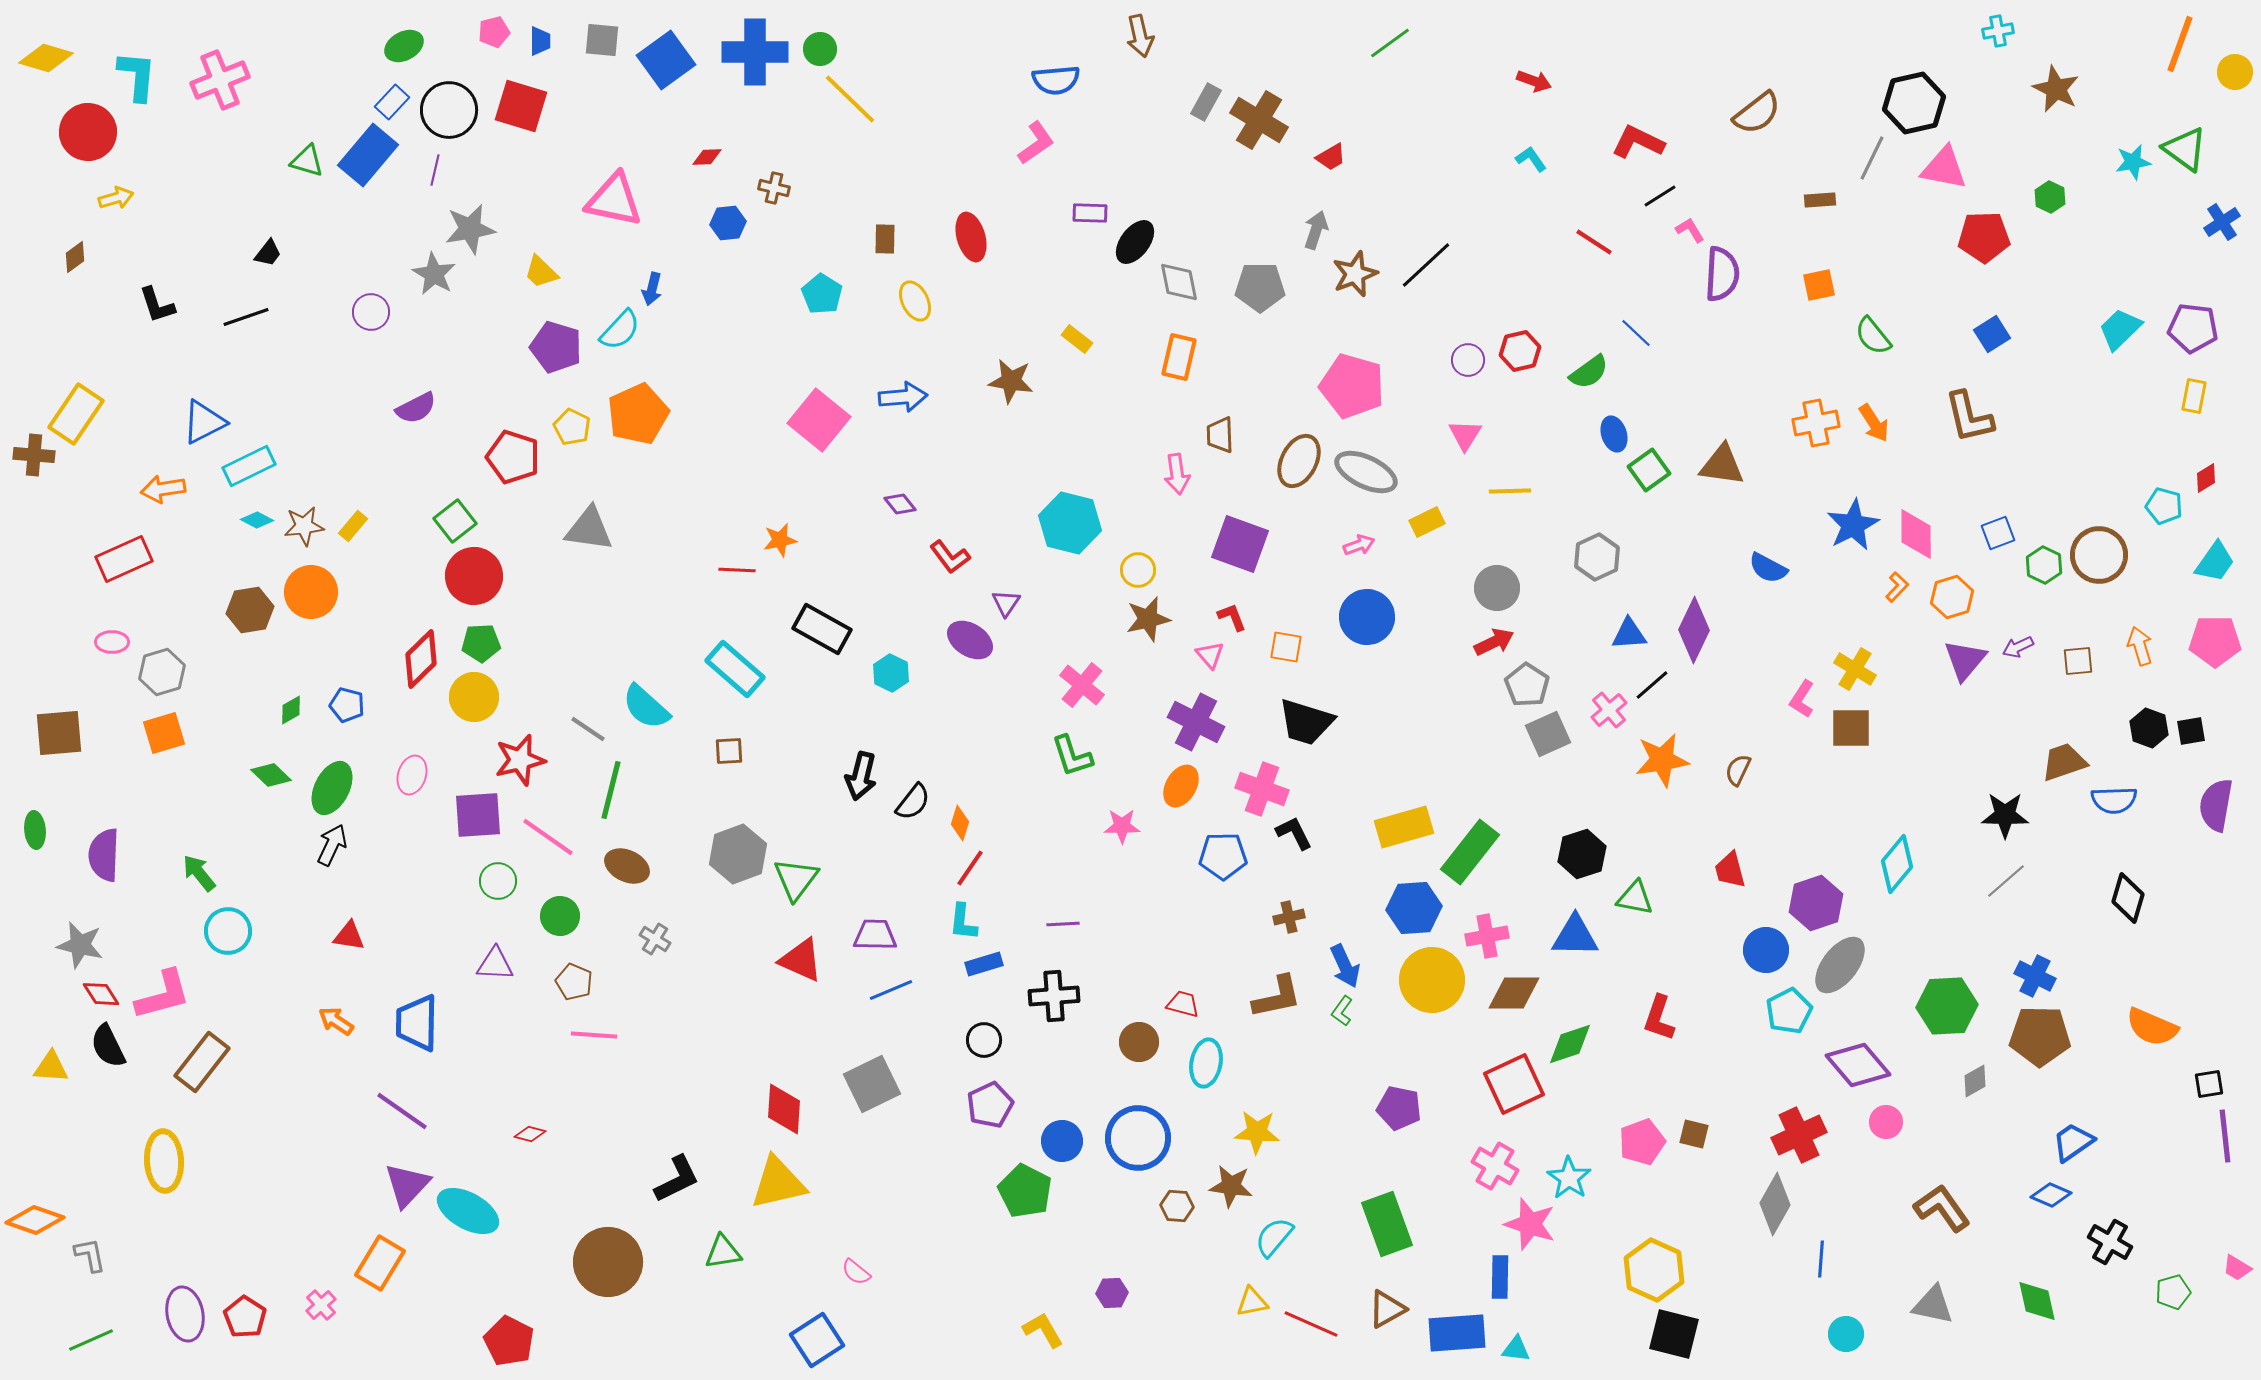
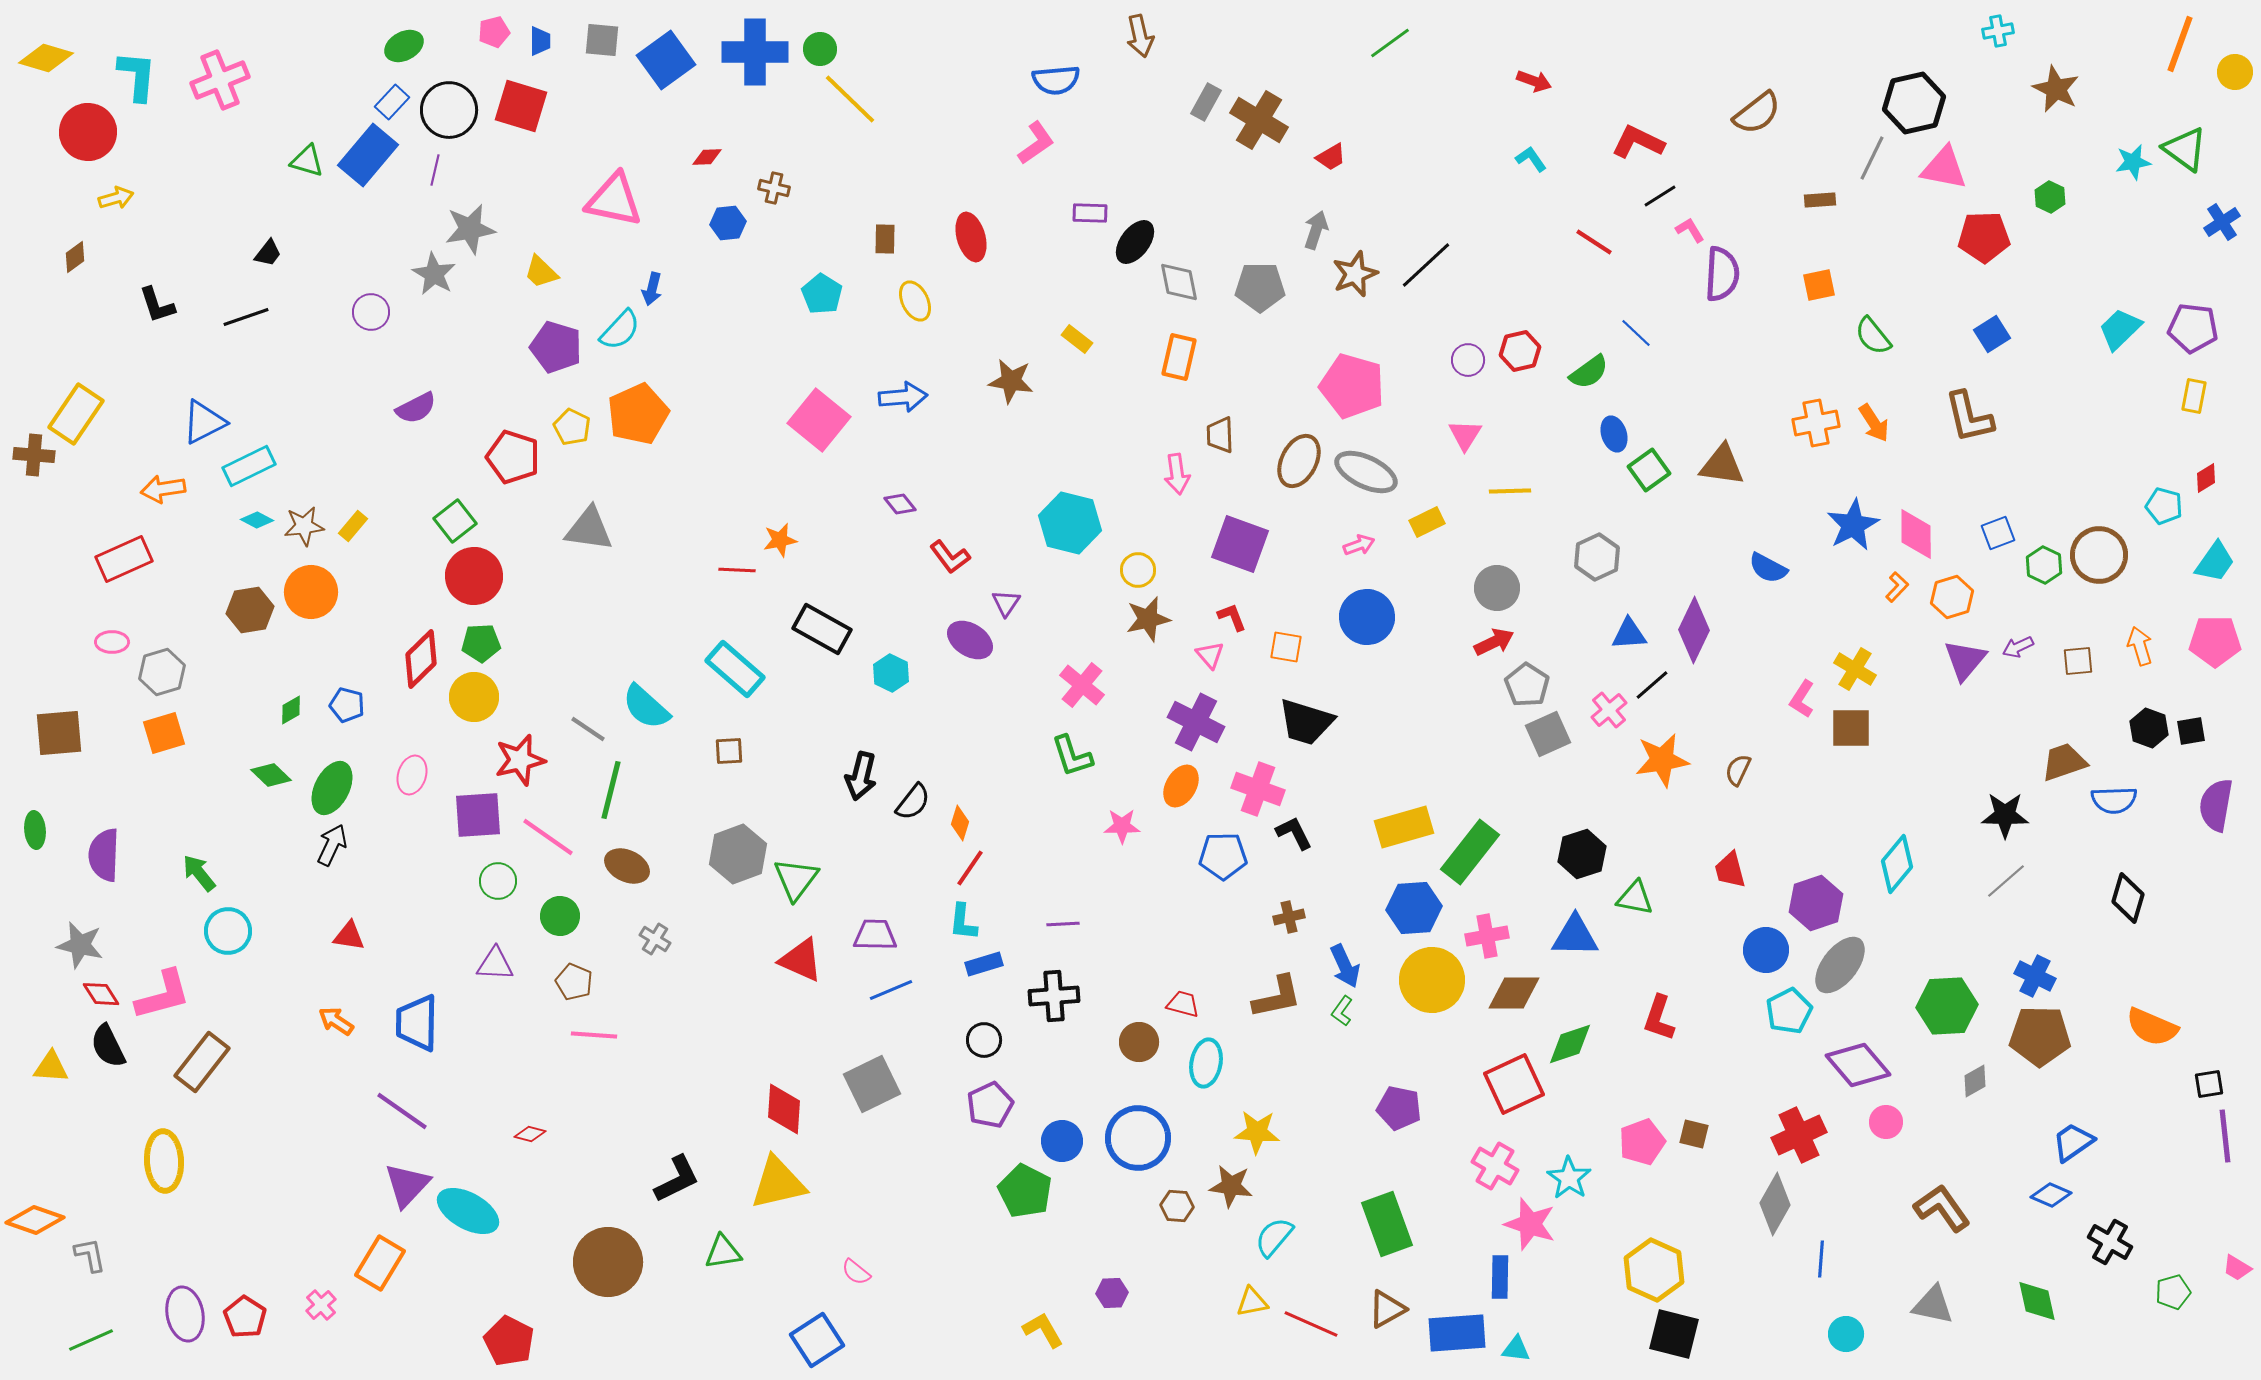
pink cross at (1262, 789): moved 4 px left
